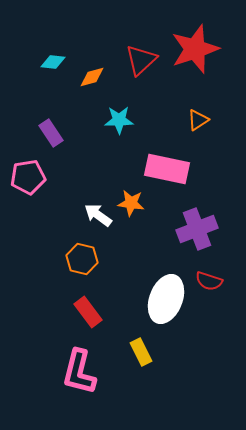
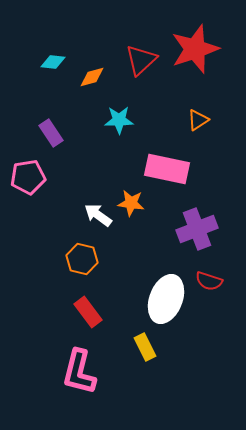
yellow rectangle: moved 4 px right, 5 px up
